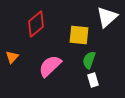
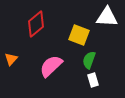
white triangle: rotated 45 degrees clockwise
yellow square: rotated 15 degrees clockwise
orange triangle: moved 1 px left, 2 px down
pink semicircle: moved 1 px right
